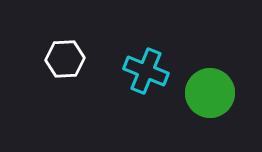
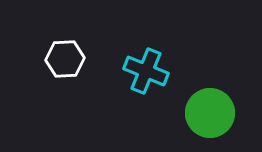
green circle: moved 20 px down
